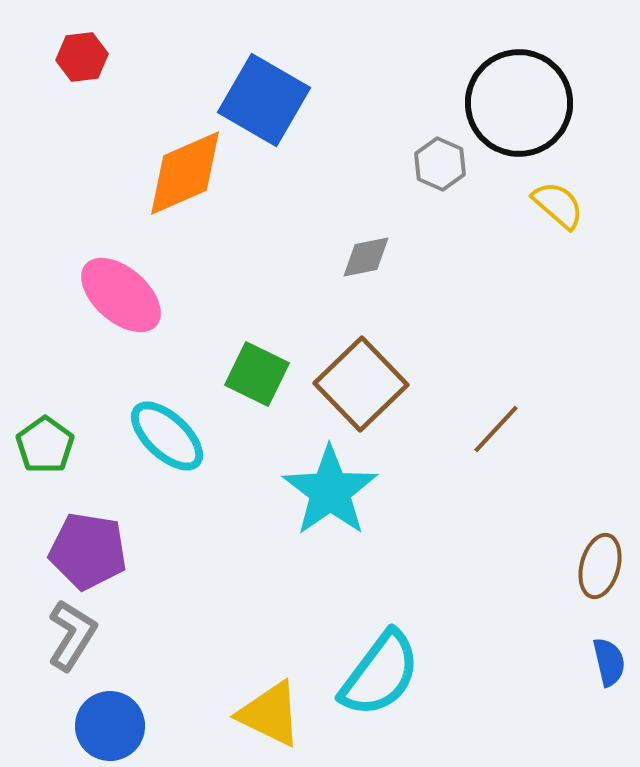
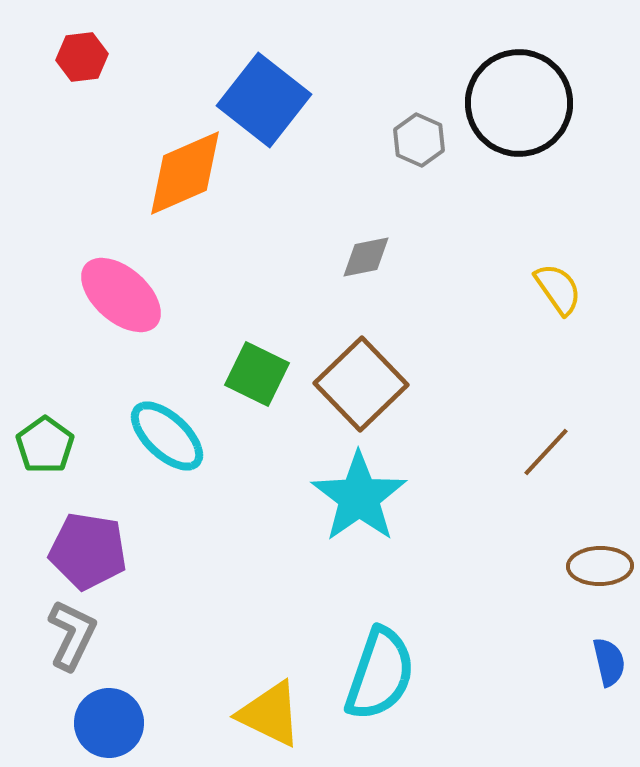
blue square: rotated 8 degrees clockwise
gray hexagon: moved 21 px left, 24 px up
yellow semicircle: moved 84 px down; rotated 14 degrees clockwise
brown line: moved 50 px right, 23 px down
cyan star: moved 29 px right, 6 px down
brown ellipse: rotated 74 degrees clockwise
gray L-shape: rotated 6 degrees counterclockwise
cyan semicircle: rotated 18 degrees counterclockwise
blue circle: moved 1 px left, 3 px up
